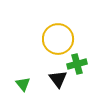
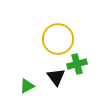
black triangle: moved 2 px left, 2 px up
green triangle: moved 4 px right, 2 px down; rotated 42 degrees clockwise
